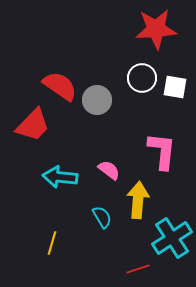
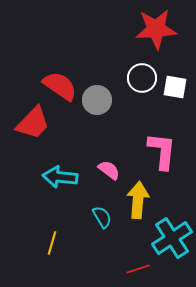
red trapezoid: moved 2 px up
